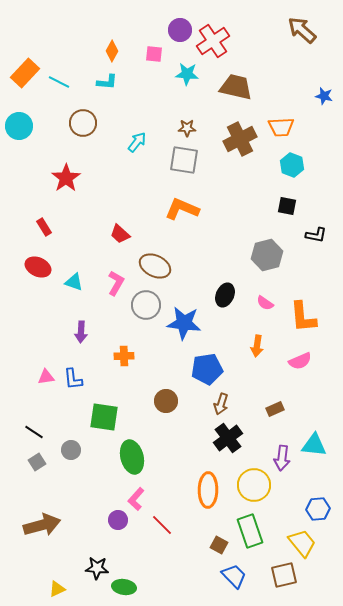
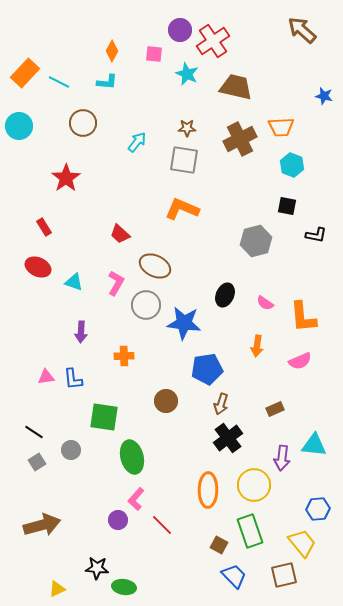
cyan star at (187, 74): rotated 20 degrees clockwise
gray hexagon at (267, 255): moved 11 px left, 14 px up
